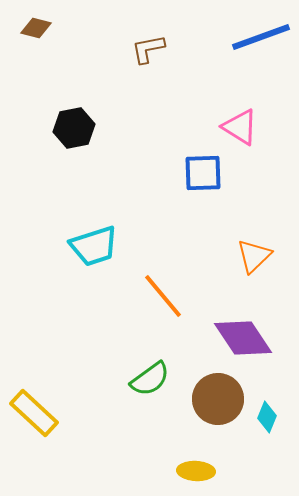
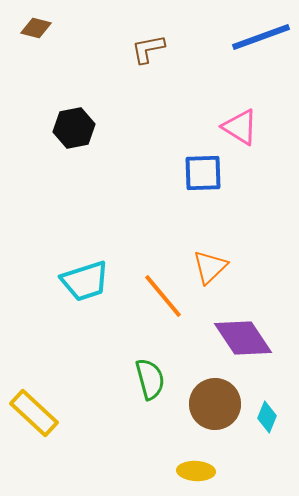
cyan trapezoid: moved 9 px left, 35 px down
orange triangle: moved 44 px left, 11 px down
green semicircle: rotated 69 degrees counterclockwise
brown circle: moved 3 px left, 5 px down
